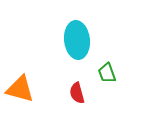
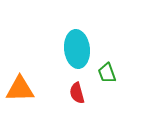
cyan ellipse: moved 9 px down
orange triangle: rotated 16 degrees counterclockwise
